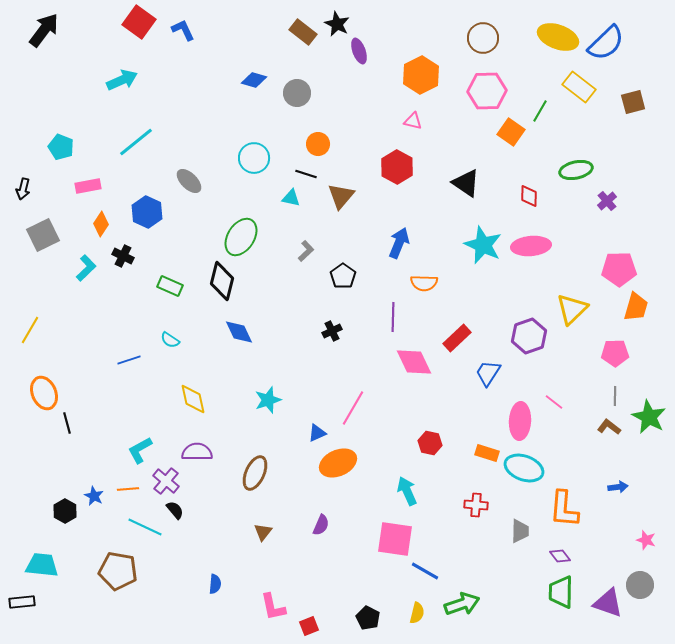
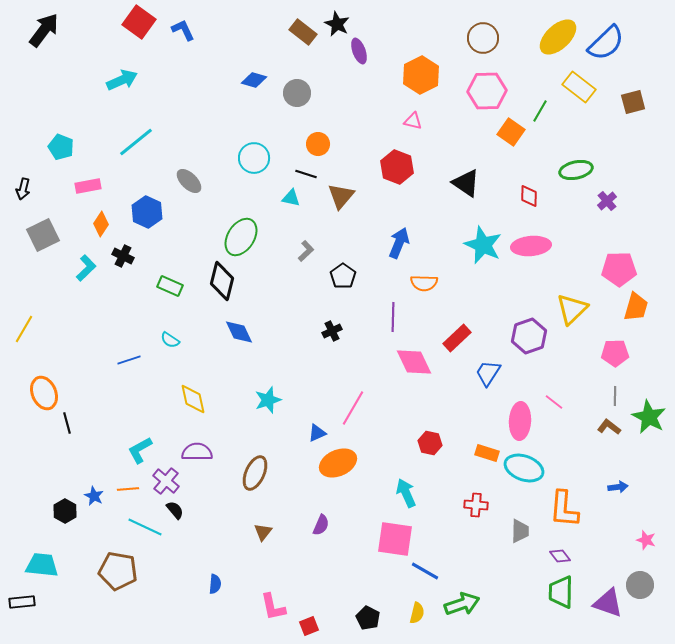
yellow ellipse at (558, 37): rotated 63 degrees counterclockwise
red hexagon at (397, 167): rotated 8 degrees counterclockwise
yellow line at (30, 330): moved 6 px left, 1 px up
cyan arrow at (407, 491): moved 1 px left, 2 px down
